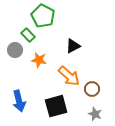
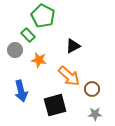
blue arrow: moved 2 px right, 10 px up
black square: moved 1 px left, 1 px up
gray star: rotated 24 degrees counterclockwise
